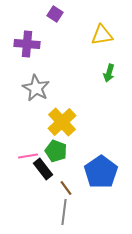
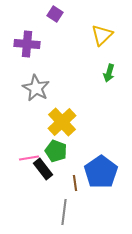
yellow triangle: rotated 35 degrees counterclockwise
pink line: moved 1 px right, 2 px down
brown line: moved 9 px right, 5 px up; rotated 28 degrees clockwise
